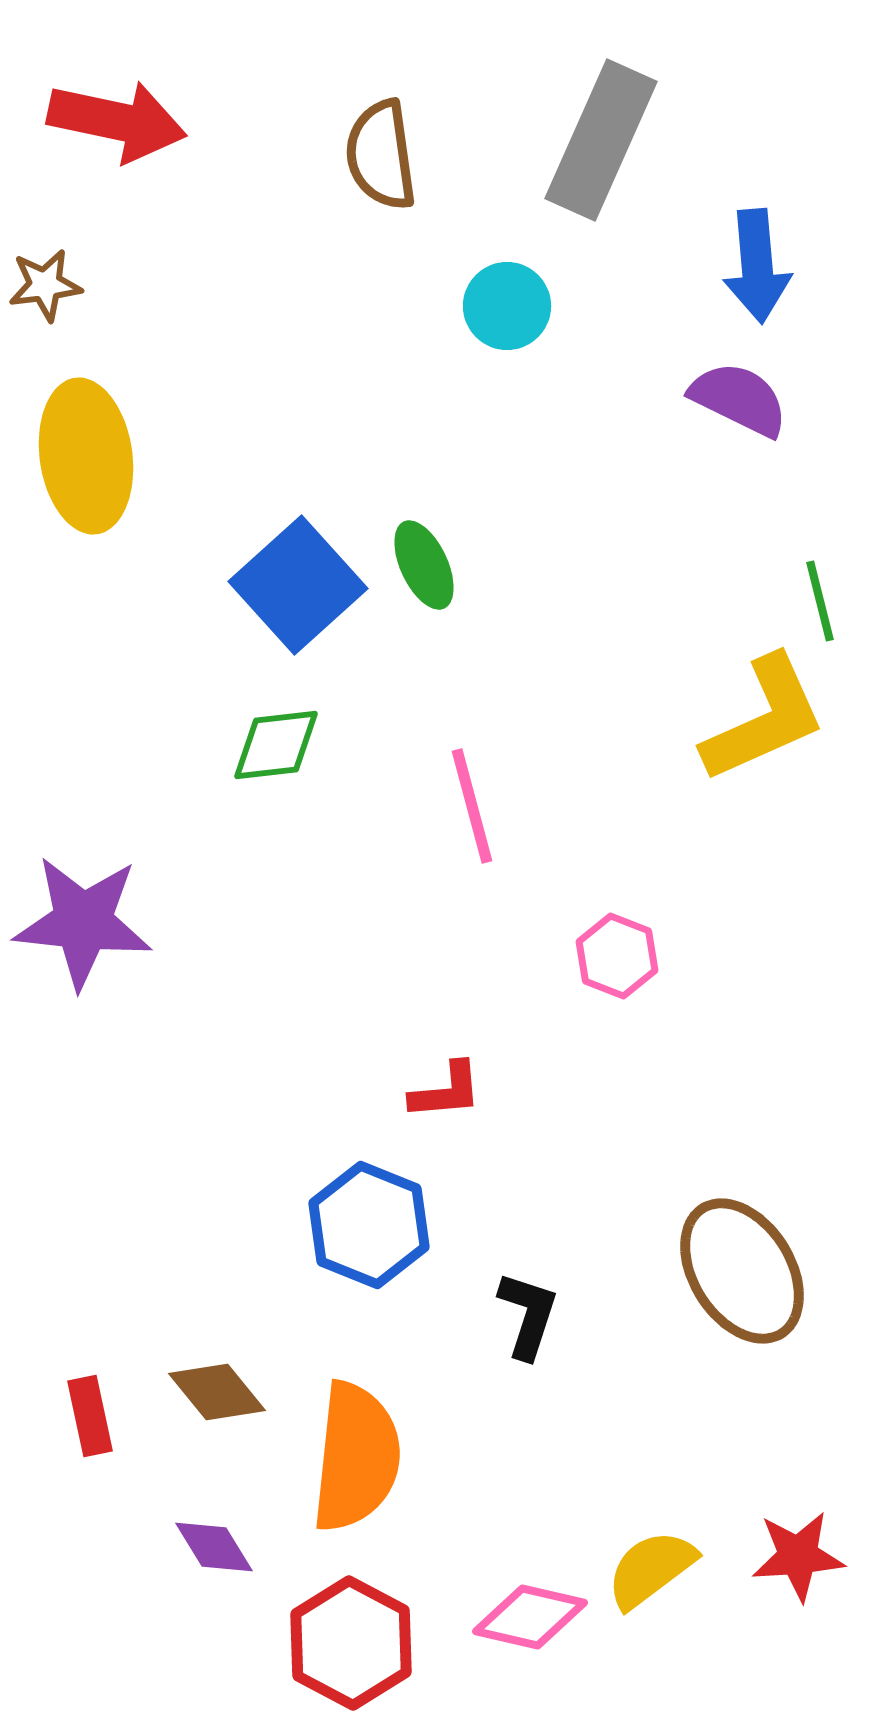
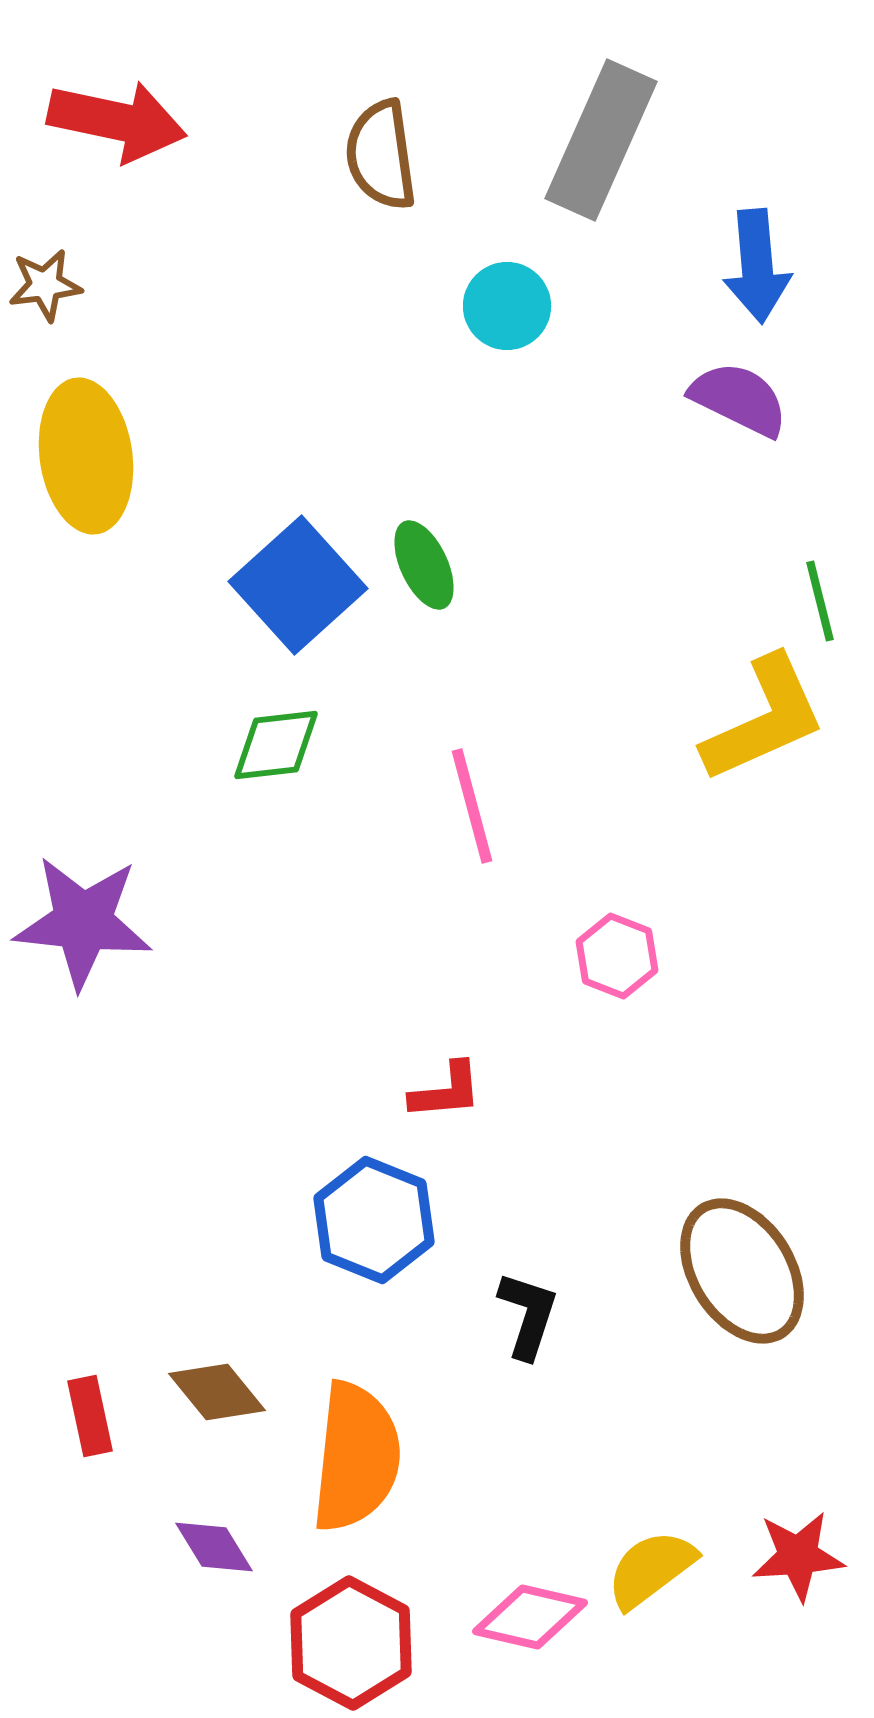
blue hexagon: moved 5 px right, 5 px up
